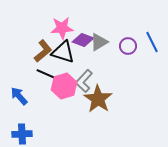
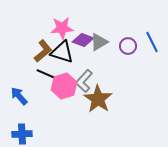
black triangle: moved 1 px left
